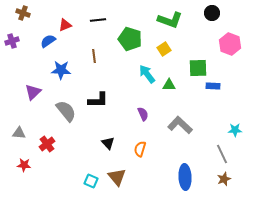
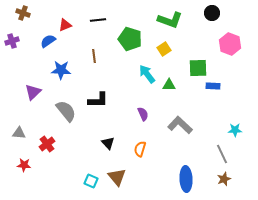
blue ellipse: moved 1 px right, 2 px down
